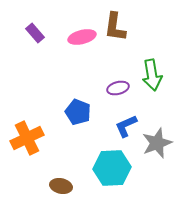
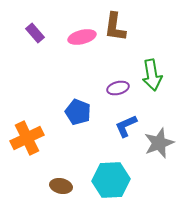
gray star: moved 2 px right
cyan hexagon: moved 1 px left, 12 px down
